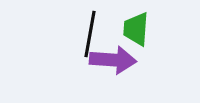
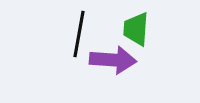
black line: moved 11 px left
